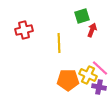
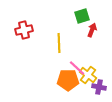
pink line: moved 23 px left
yellow cross: rotated 12 degrees clockwise
